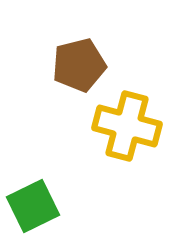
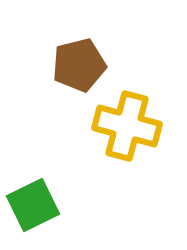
green square: moved 1 px up
